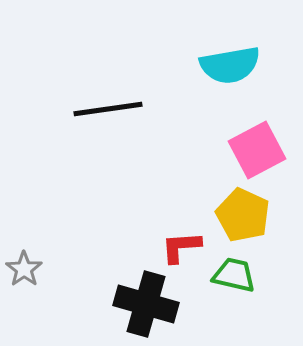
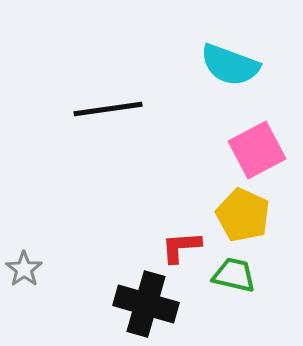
cyan semicircle: rotated 30 degrees clockwise
